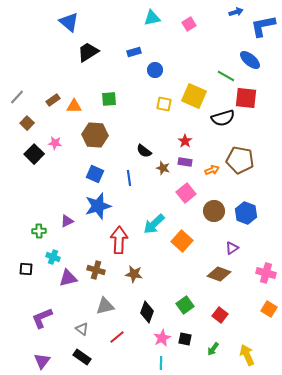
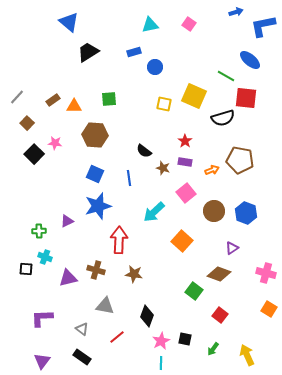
cyan triangle at (152, 18): moved 2 px left, 7 px down
pink square at (189, 24): rotated 24 degrees counterclockwise
blue circle at (155, 70): moved 3 px up
cyan arrow at (154, 224): moved 12 px up
cyan cross at (53, 257): moved 8 px left
green square at (185, 305): moved 9 px right, 14 px up; rotated 18 degrees counterclockwise
gray triangle at (105, 306): rotated 24 degrees clockwise
black diamond at (147, 312): moved 4 px down
purple L-shape at (42, 318): rotated 20 degrees clockwise
pink star at (162, 338): moved 1 px left, 3 px down
